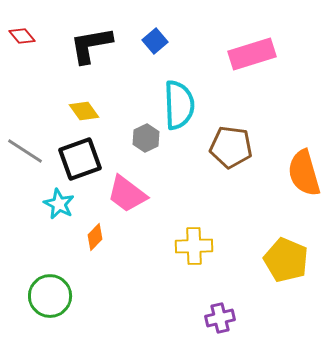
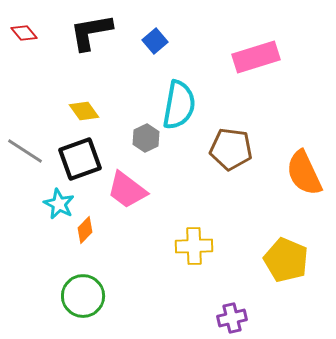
red diamond: moved 2 px right, 3 px up
black L-shape: moved 13 px up
pink rectangle: moved 4 px right, 3 px down
cyan semicircle: rotated 12 degrees clockwise
brown pentagon: moved 2 px down
orange semicircle: rotated 9 degrees counterclockwise
pink trapezoid: moved 4 px up
orange diamond: moved 10 px left, 7 px up
green circle: moved 33 px right
purple cross: moved 12 px right
